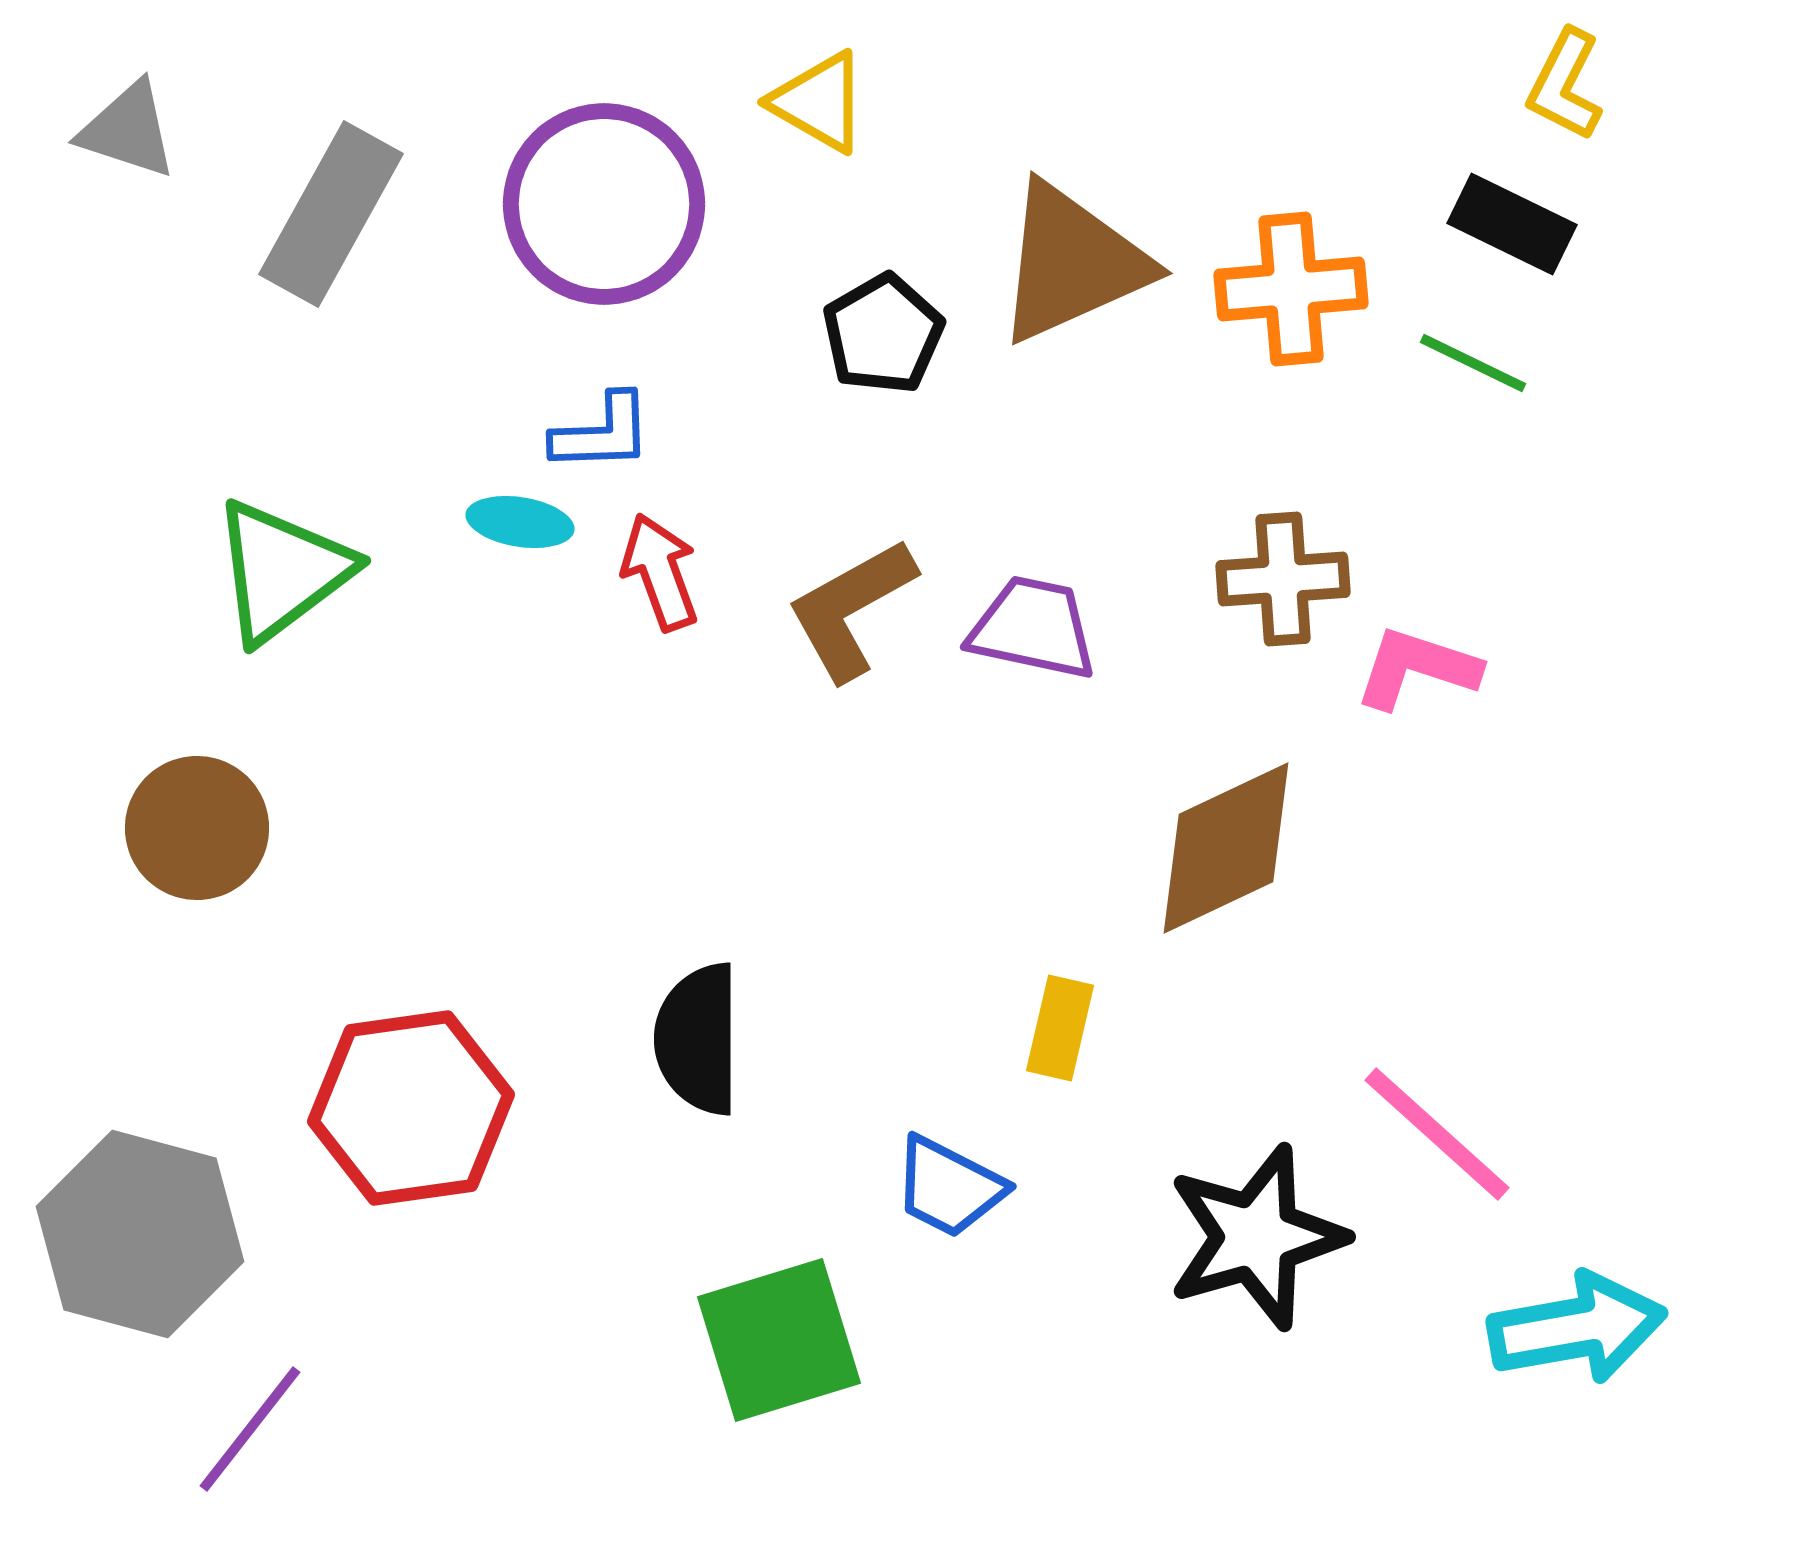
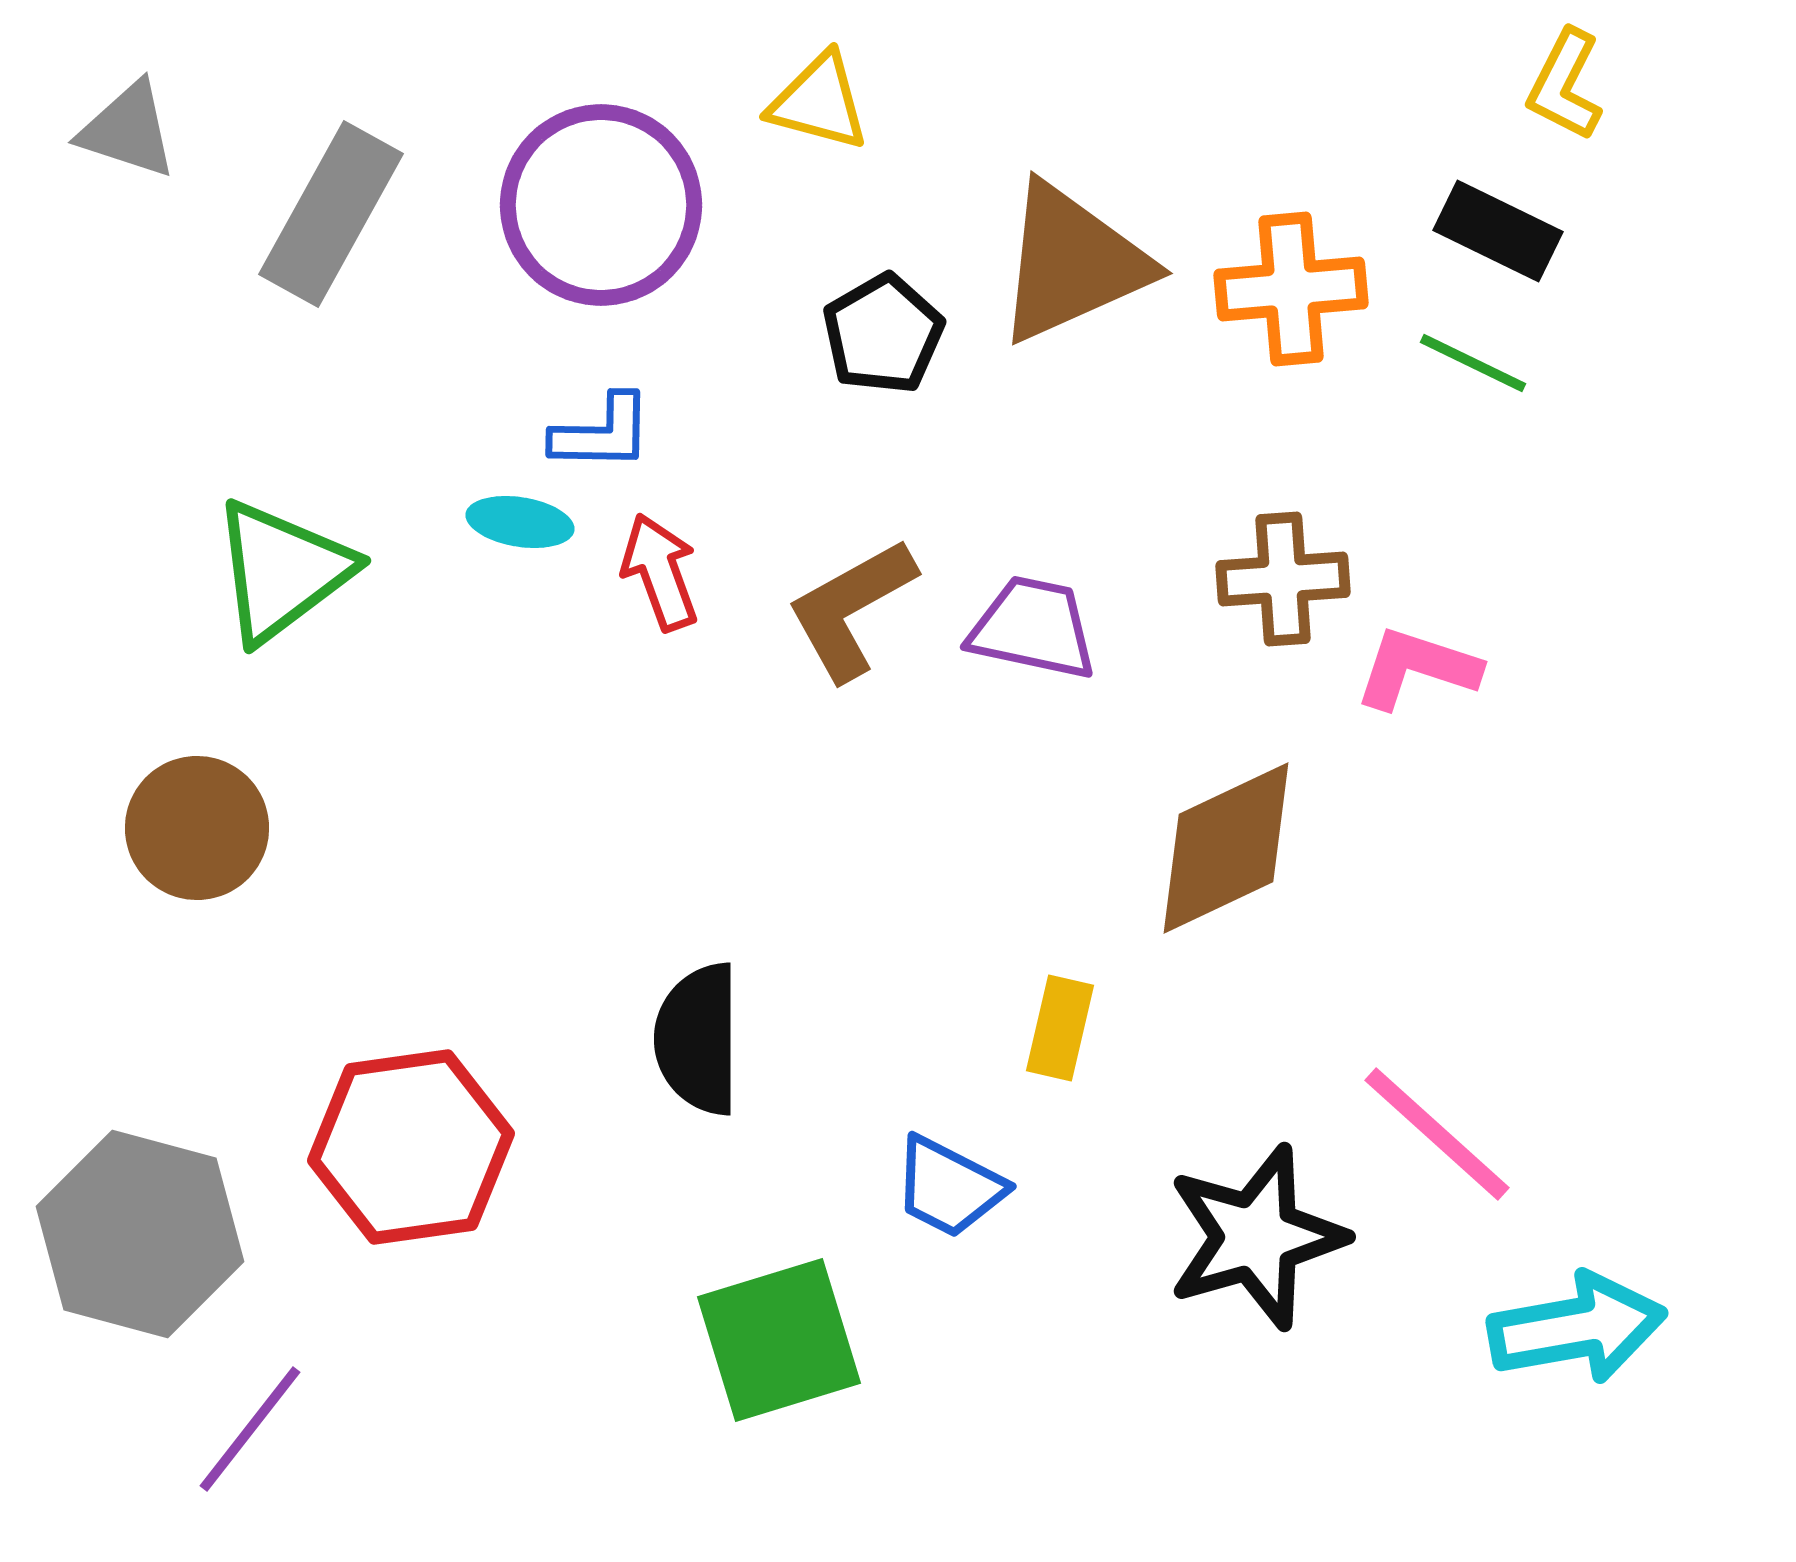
yellow triangle: rotated 15 degrees counterclockwise
purple circle: moved 3 px left, 1 px down
black rectangle: moved 14 px left, 7 px down
blue L-shape: rotated 3 degrees clockwise
red hexagon: moved 39 px down
